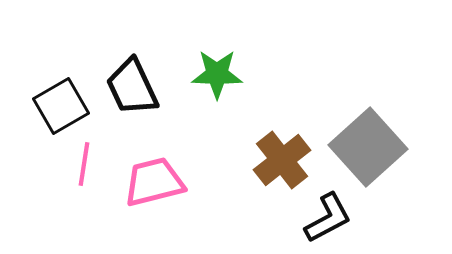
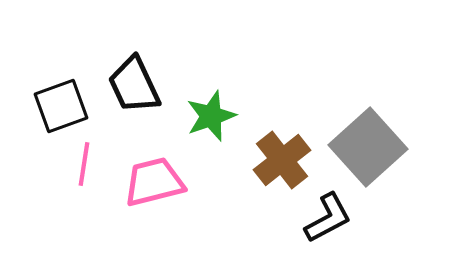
green star: moved 6 px left, 42 px down; rotated 21 degrees counterclockwise
black trapezoid: moved 2 px right, 2 px up
black square: rotated 10 degrees clockwise
